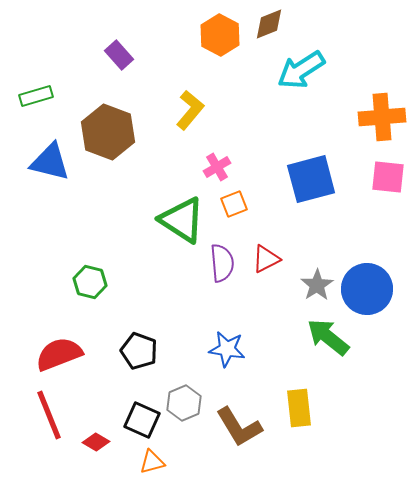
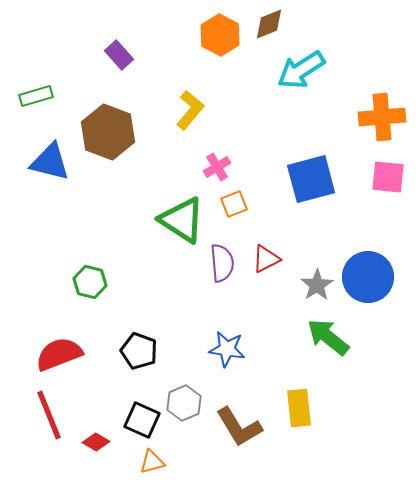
blue circle: moved 1 px right, 12 px up
